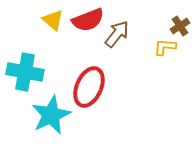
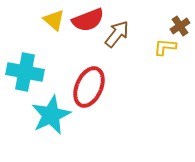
yellow triangle: moved 1 px right
